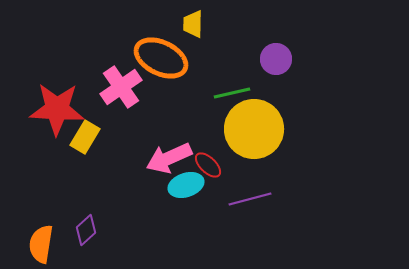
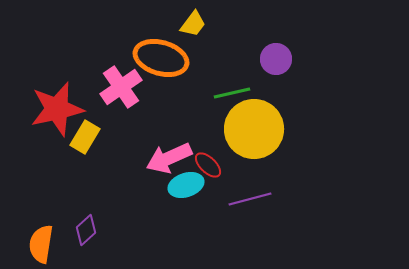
yellow trapezoid: rotated 144 degrees counterclockwise
orange ellipse: rotated 10 degrees counterclockwise
red star: rotated 16 degrees counterclockwise
